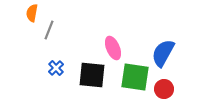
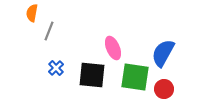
gray line: moved 1 px down
